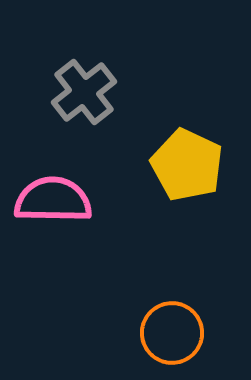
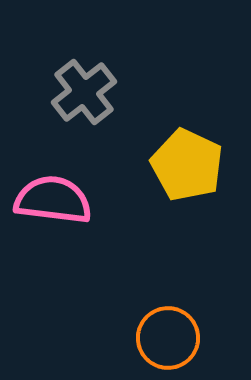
pink semicircle: rotated 6 degrees clockwise
orange circle: moved 4 px left, 5 px down
